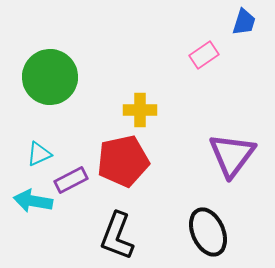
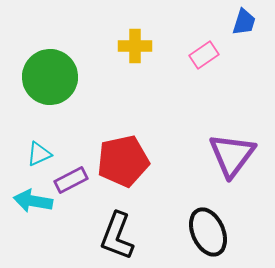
yellow cross: moved 5 px left, 64 px up
